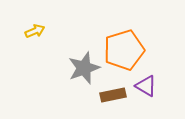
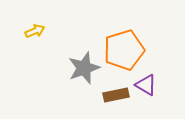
purple triangle: moved 1 px up
brown rectangle: moved 3 px right
